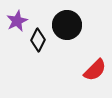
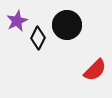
black diamond: moved 2 px up
